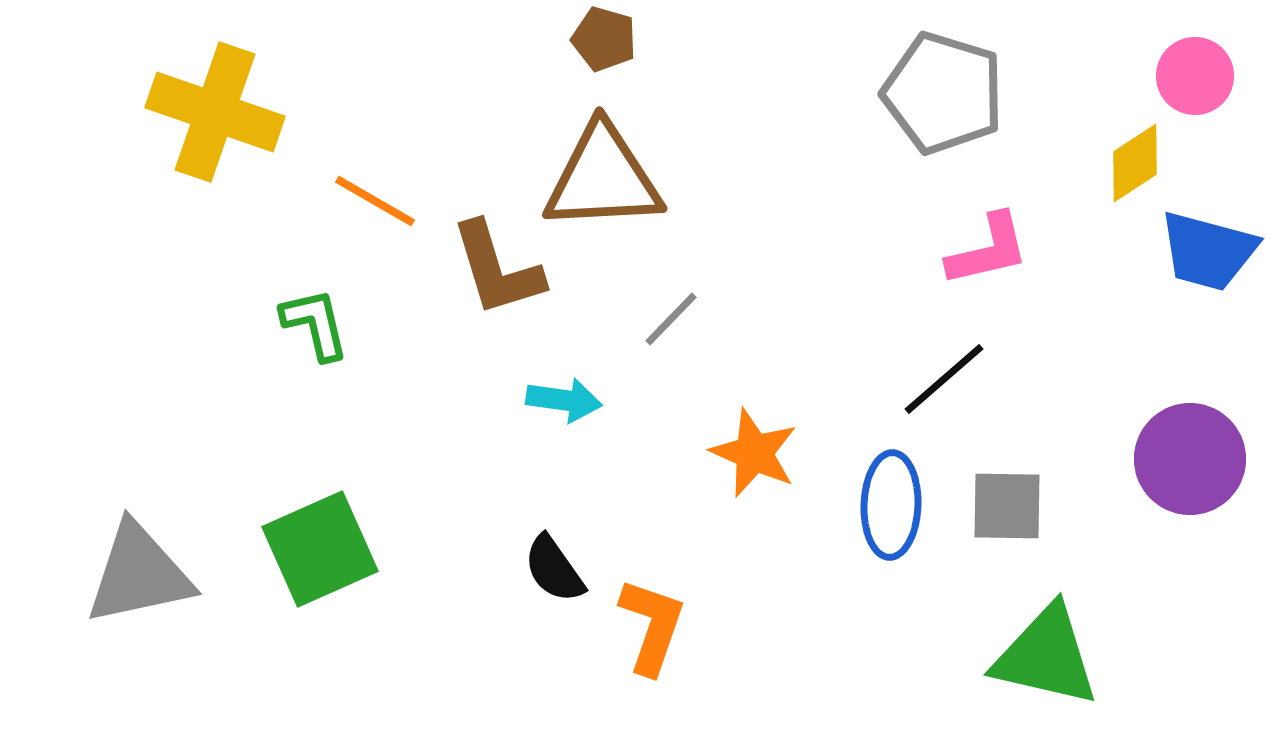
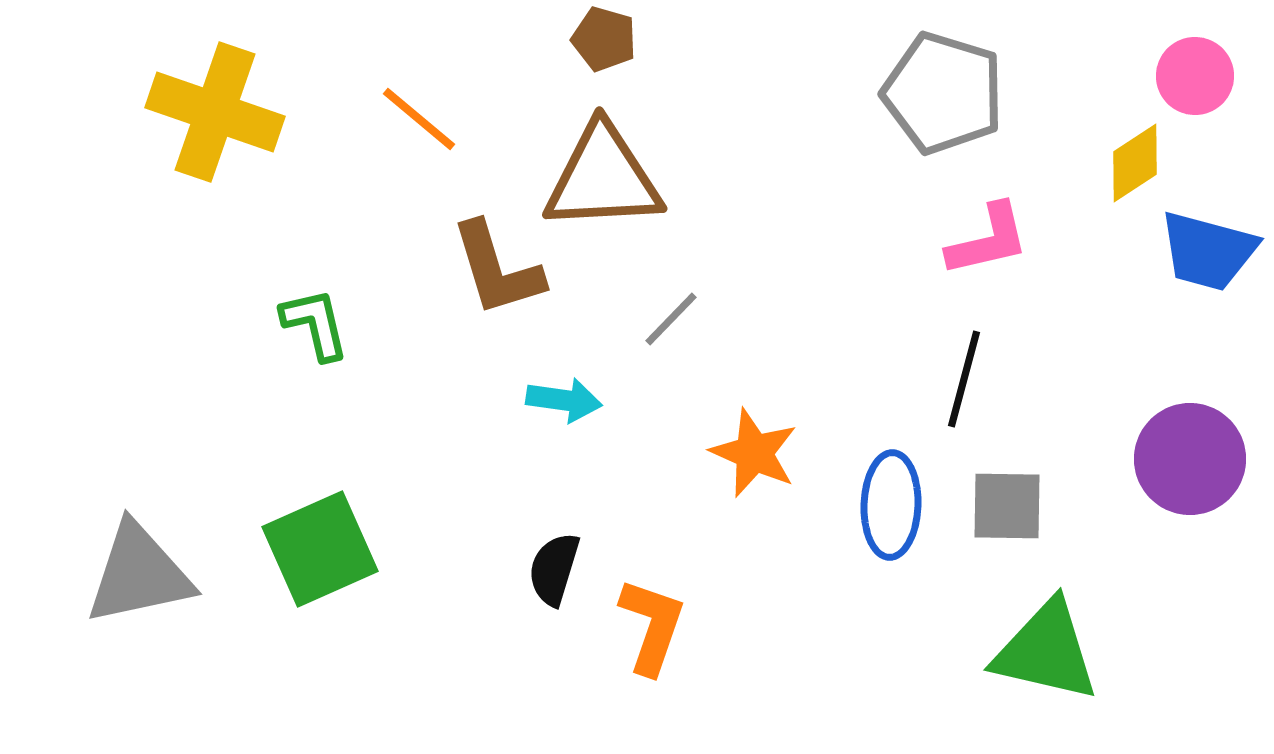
orange line: moved 44 px right, 82 px up; rotated 10 degrees clockwise
pink L-shape: moved 10 px up
black line: moved 20 px right; rotated 34 degrees counterclockwise
black semicircle: rotated 52 degrees clockwise
green triangle: moved 5 px up
